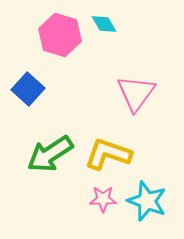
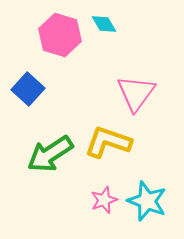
yellow L-shape: moved 12 px up
pink star: moved 1 px right, 1 px down; rotated 20 degrees counterclockwise
